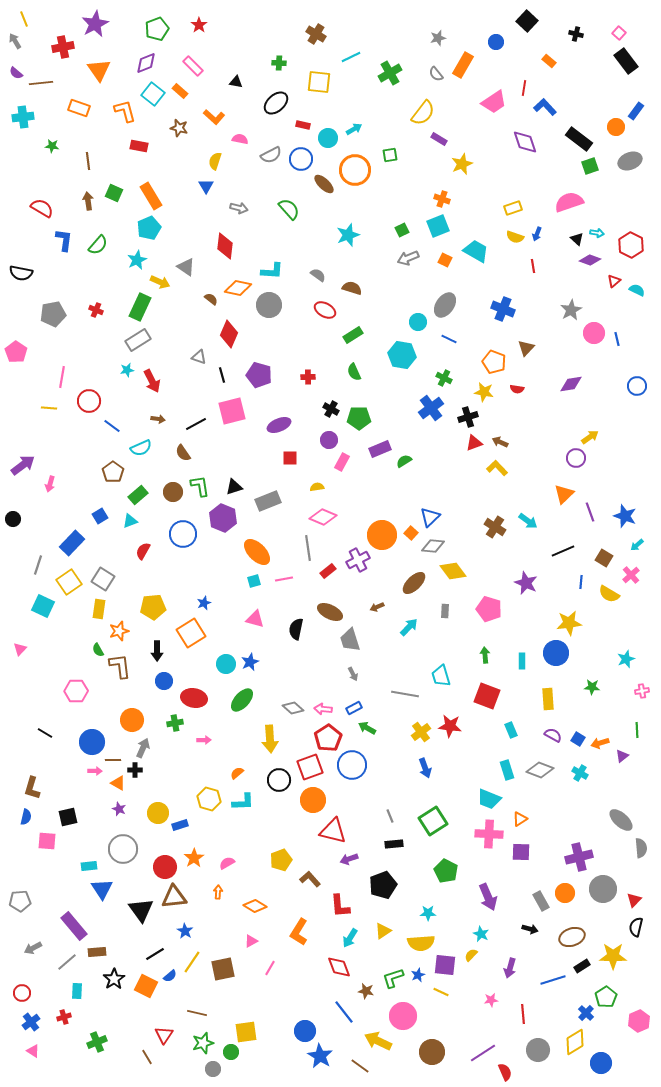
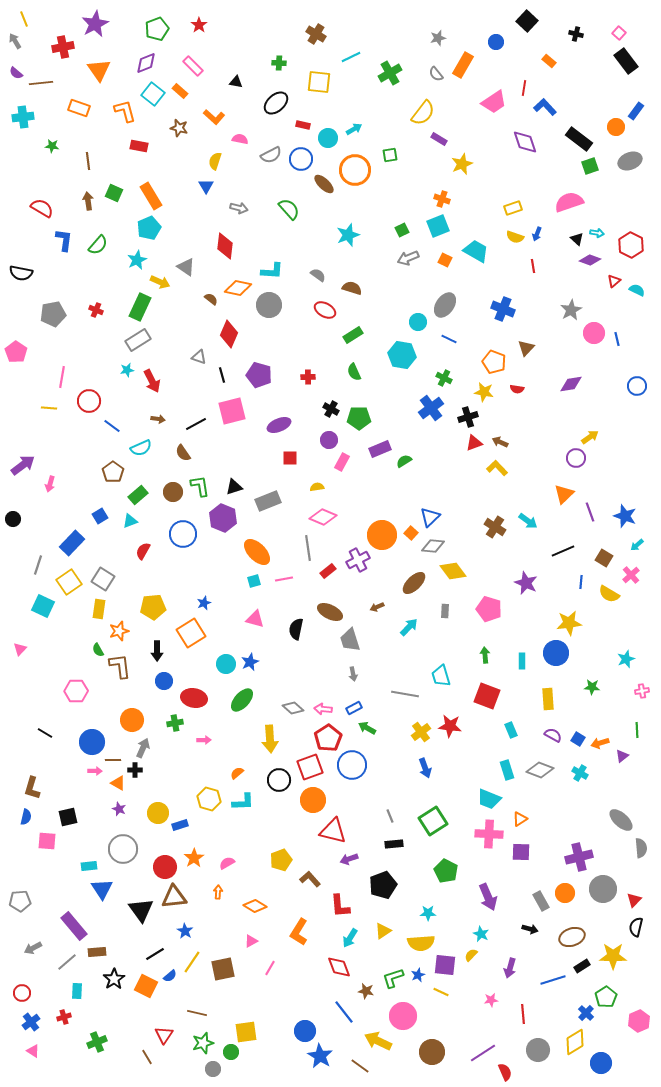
gray arrow at (353, 674): rotated 16 degrees clockwise
